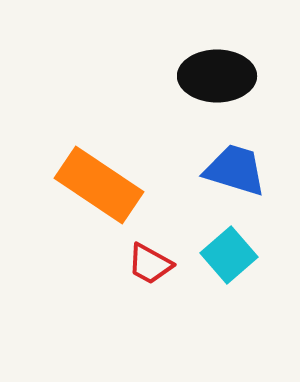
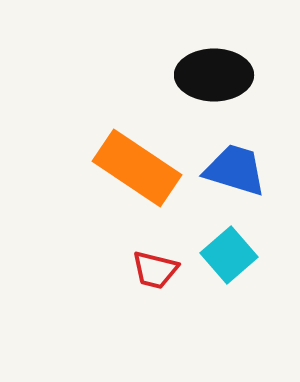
black ellipse: moved 3 px left, 1 px up
orange rectangle: moved 38 px right, 17 px up
red trapezoid: moved 5 px right, 6 px down; rotated 15 degrees counterclockwise
